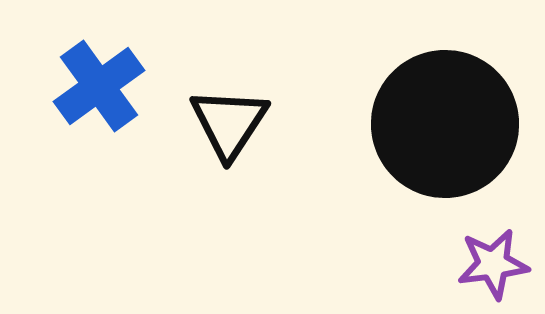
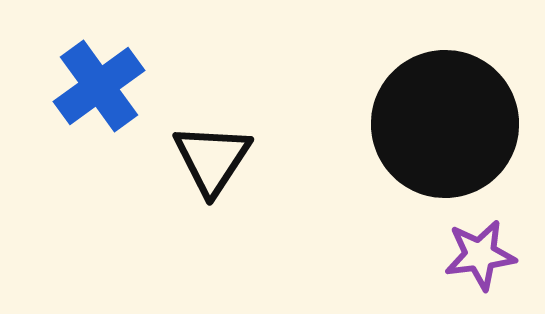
black triangle: moved 17 px left, 36 px down
purple star: moved 13 px left, 9 px up
